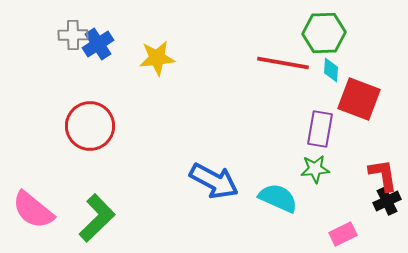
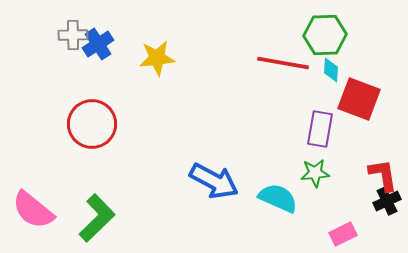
green hexagon: moved 1 px right, 2 px down
red circle: moved 2 px right, 2 px up
green star: moved 4 px down
